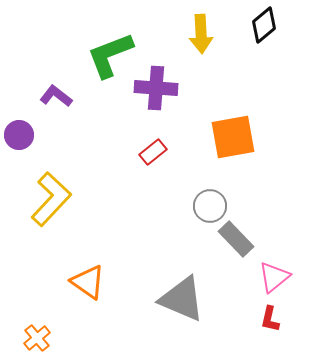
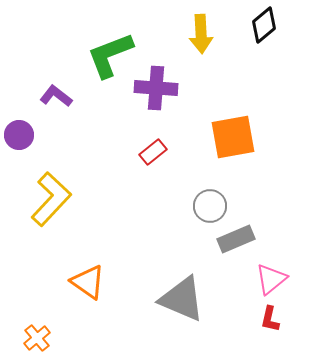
gray rectangle: rotated 69 degrees counterclockwise
pink triangle: moved 3 px left, 2 px down
